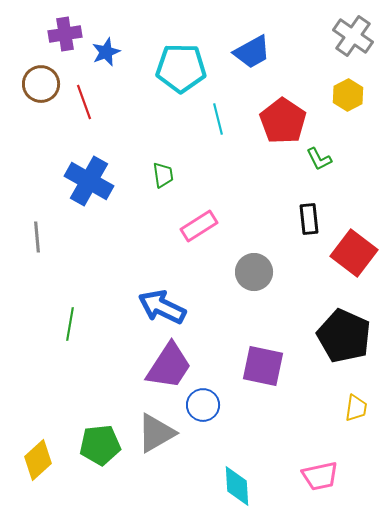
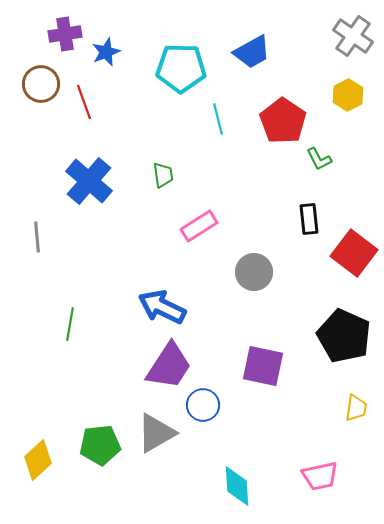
blue cross: rotated 12 degrees clockwise
